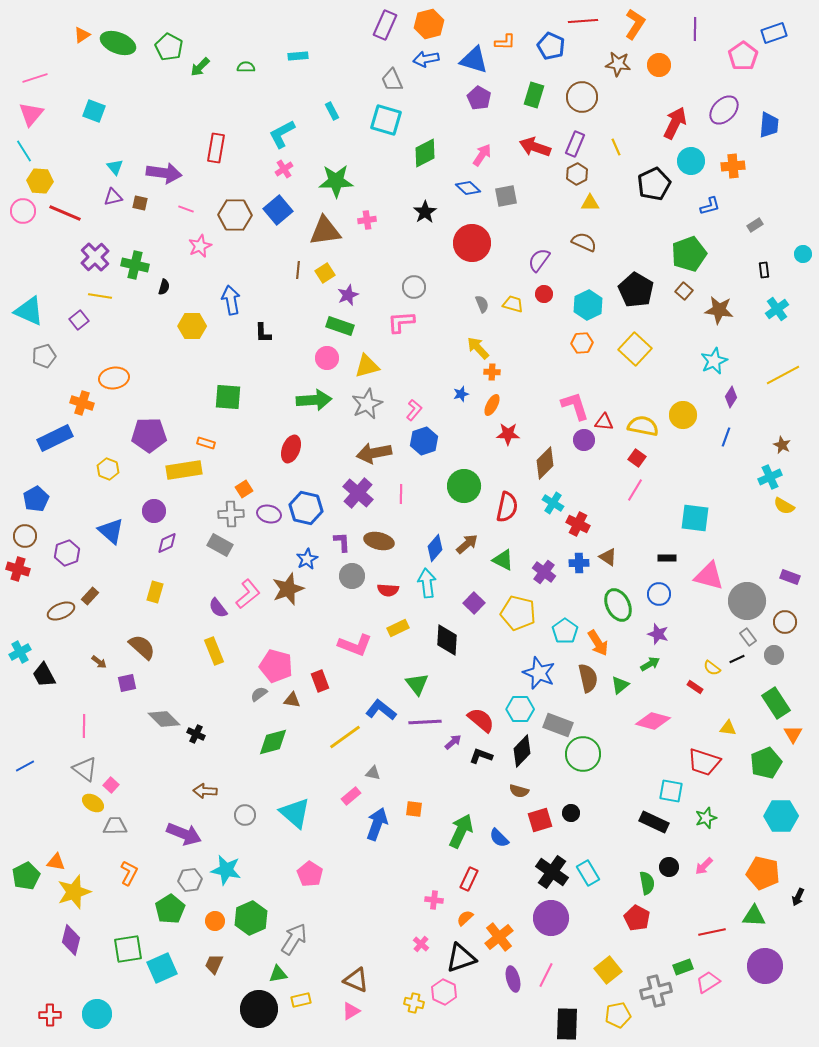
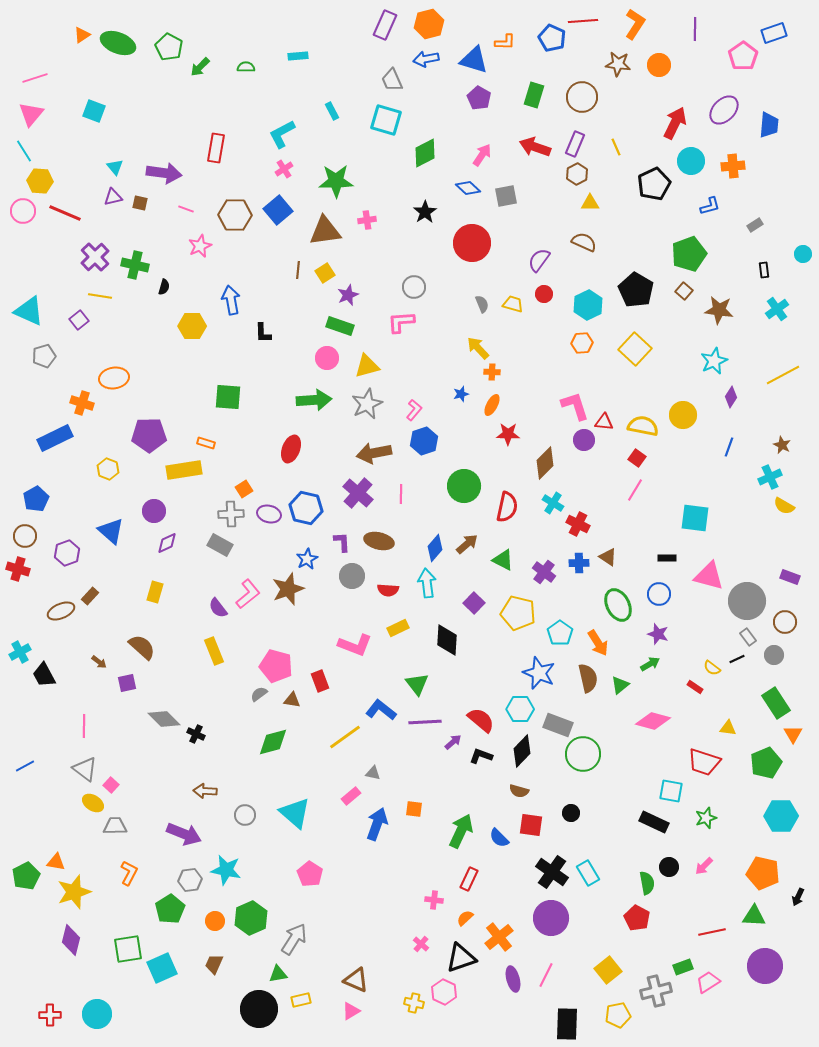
blue pentagon at (551, 46): moved 1 px right, 8 px up
blue line at (726, 437): moved 3 px right, 10 px down
cyan pentagon at (565, 631): moved 5 px left, 2 px down
red square at (540, 820): moved 9 px left, 5 px down; rotated 25 degrees clockwise
